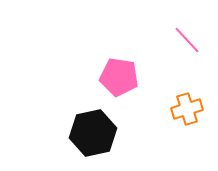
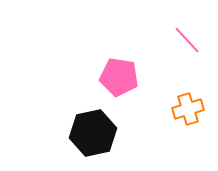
orange cross: moved 1 px right
